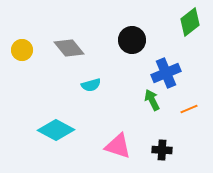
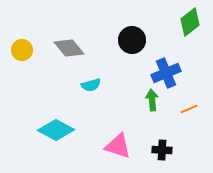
green arrow: rotated 20 degrees clockwise
